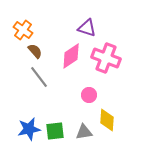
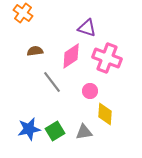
orange cross: moved 17 px up
brown semicircle: rotated 56 degrees counterclockwise
pink cross: moved 1 px right
gray line: moved 13 px right, 5 px down
pink circle: moved 1 px right, 4 px up
yellow diamond: moved 2 px left, 6 px up
green square: rotated 24 degrees counterclockwise
